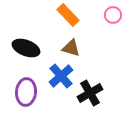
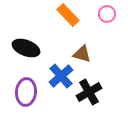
pink circle: moved 6 px left, 1 px up
brown triangle: moved 11 px right, 6 px down
black cross: moved 1 px left, 1 px up
